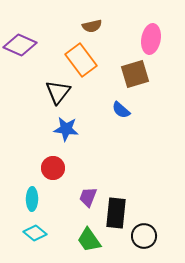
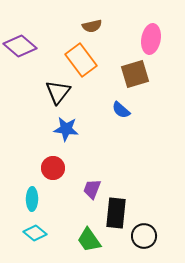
purple diamond: moved 1 px down; rotated 16 degrees clockwise
purple trapezoid: moved 4 px right, 8 px up
